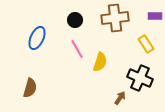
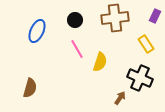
purple rectangle: rotated 64 degrees counterclockwise
blue ellipse: moved 7 px up
